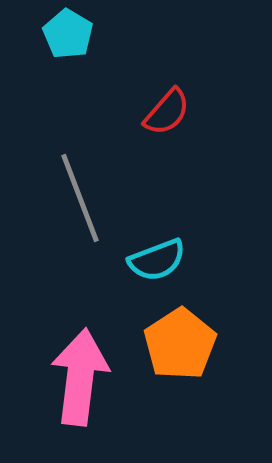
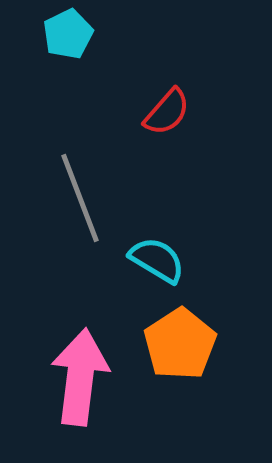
cyan pentagon: rotated 15 degrees clockwise
cyan semicircle: rotated 128 degrees counterclockwise
